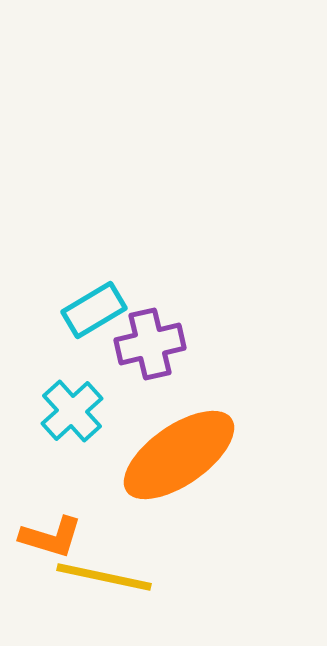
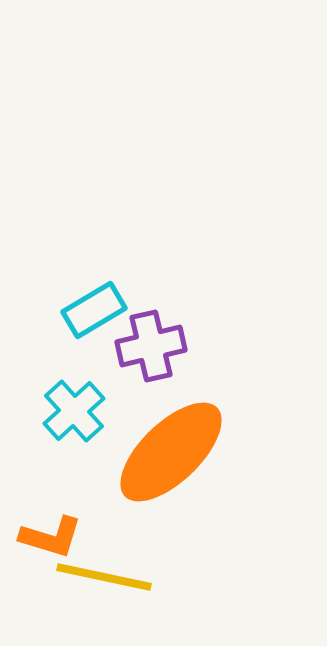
purple cross: moved 1 px right, 2 px down
cyan cross: moved 2 px right
orange ellipse: moved 8 px left, 3 px up; rotated 9 degrees counterclockwise
